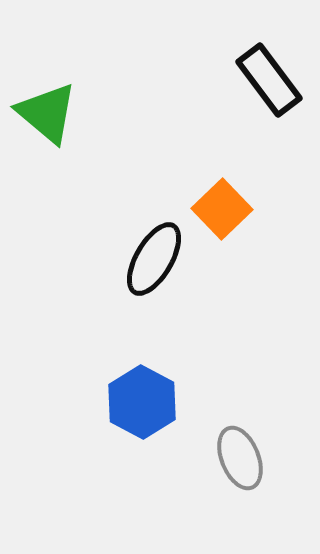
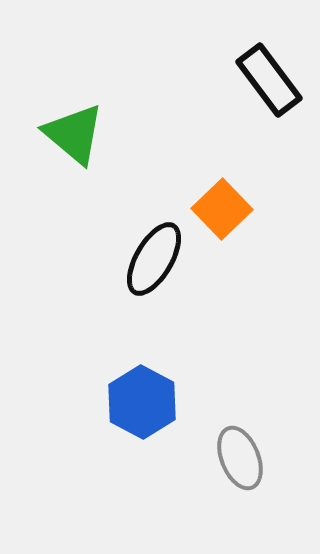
green triangle: moved 27 px right, 21 px down
